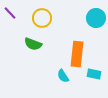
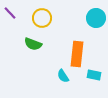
cyan rectangle: moved 1 px down
